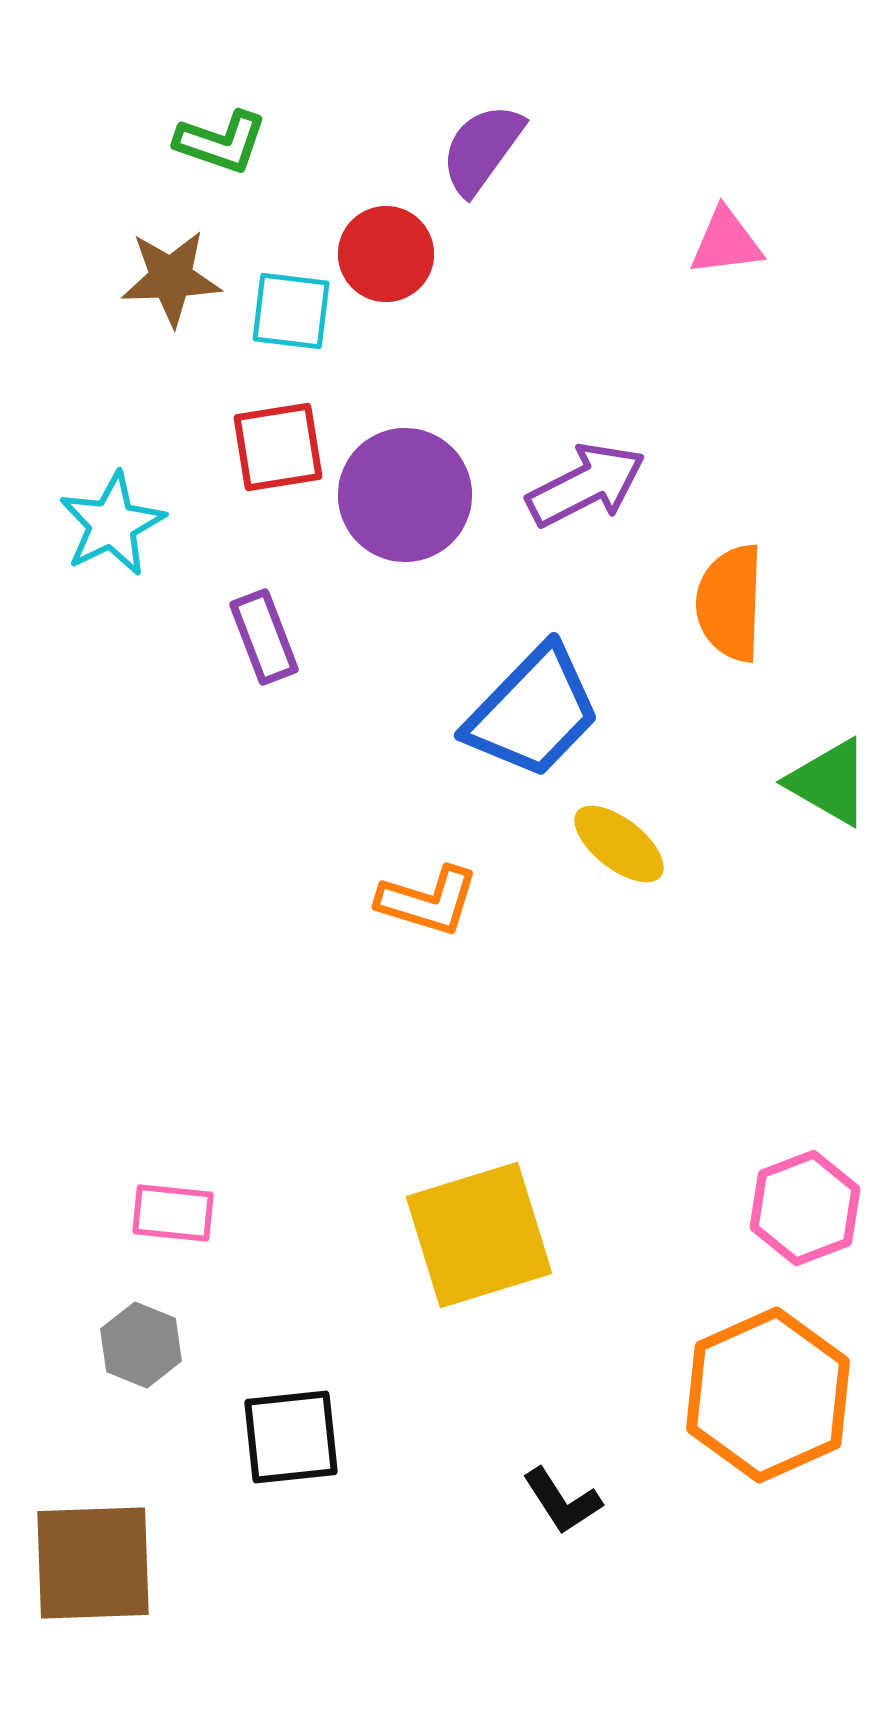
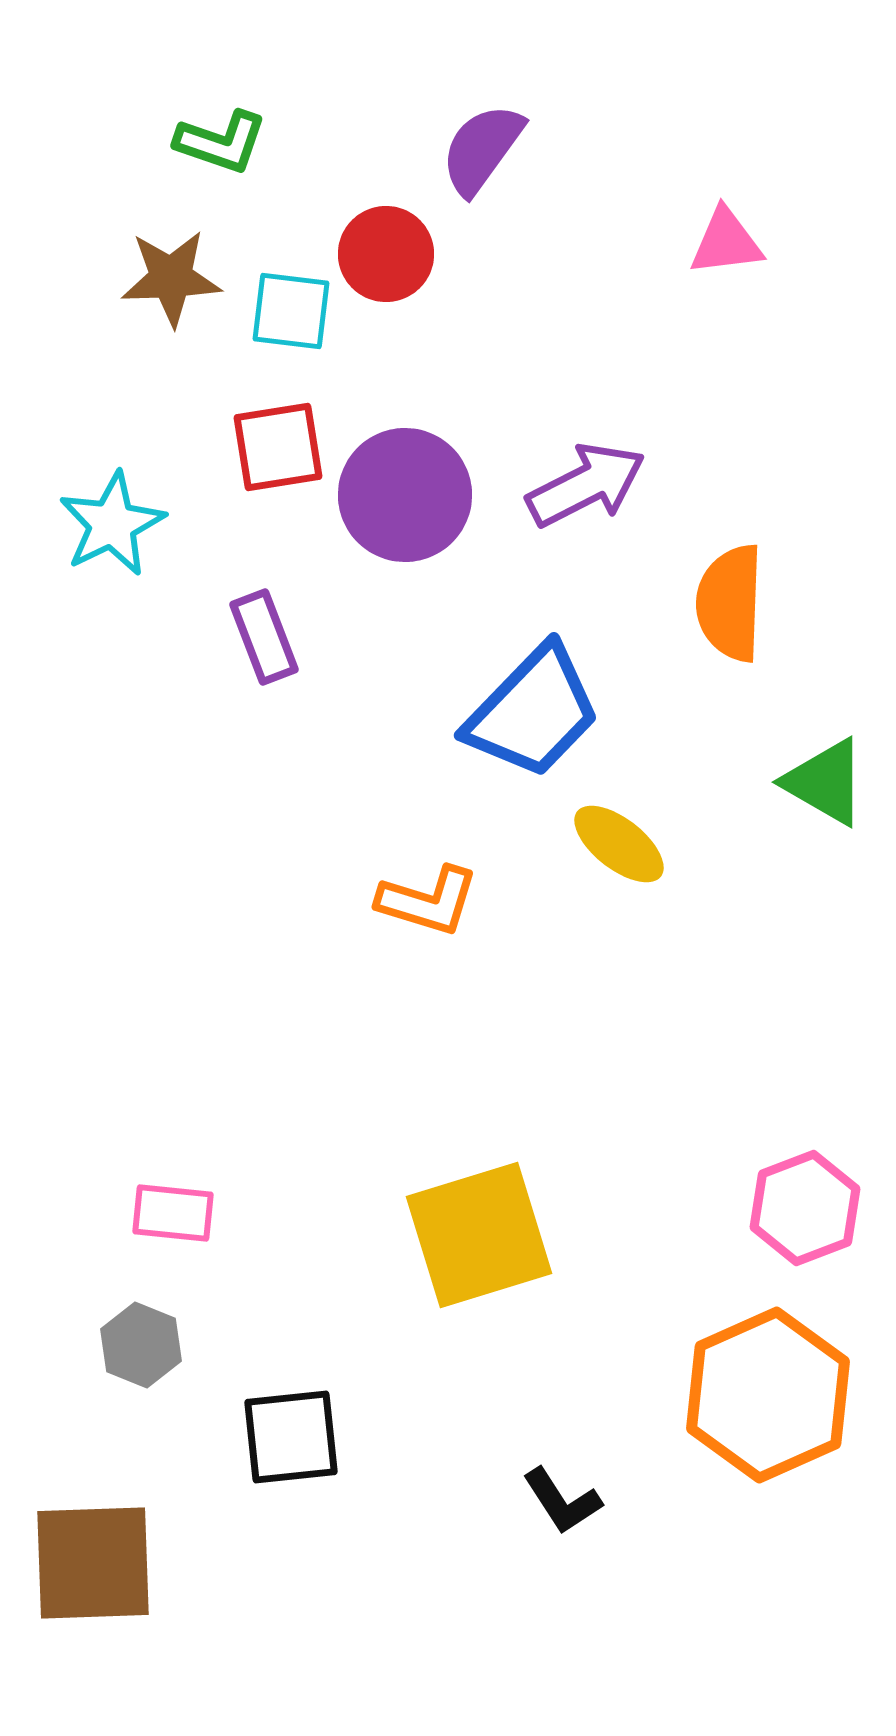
green triangle: moved 4 px left
